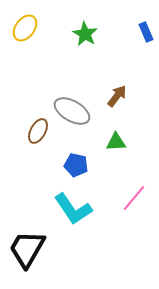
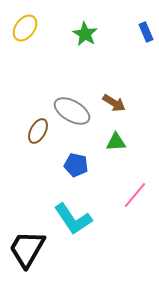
brown arrow: moved 3 px left, 7 px down; rotated 85 degrees clockwise
pink line: moved 1 px right, 3 px up
cyan L-shape: moved 10 px down
